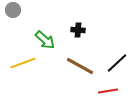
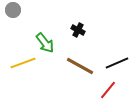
black cross: rotated 24 degrees clockwise
green arrow: moved 3 px down; rotated 10 degrees clockwise
black line: rotated 20 degrees clockwise
red line: moved 1 px up; rotated 42 degrees counterclockwise
